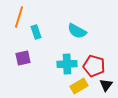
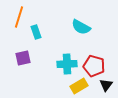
cyan semicircle: moved 4 px right, 4 px up
